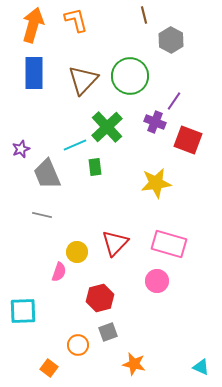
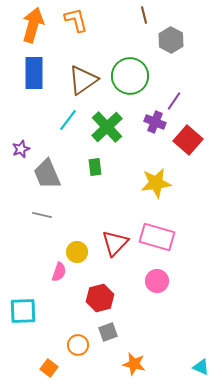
brown triangle: rotated 12 degrees clockwise
red square: rotated 20 degrees clockwise
cyan line: moved 7 px left, 25 px up; rotated 30 degrees counterclockwise
pink rectangle: moved 12 px left, 7 px up
